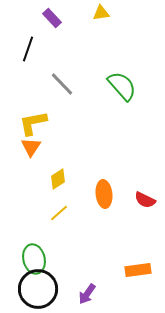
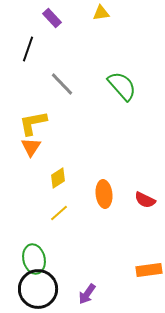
yellow diamond: moved 1 px up
orange rectangle: moved 11 px right
